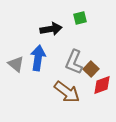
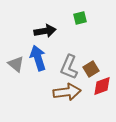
black arrow: moved 6 px left, 2 px down
blue arrow: rotated 25 degrees counterclockwise
gray L-shape: moved 5 px left, 5 px down
brown square: rotated 14 degrees clockwise
red diamond: moved 1 px down
brown arrow: rotated 44 degrees counterclockwise
